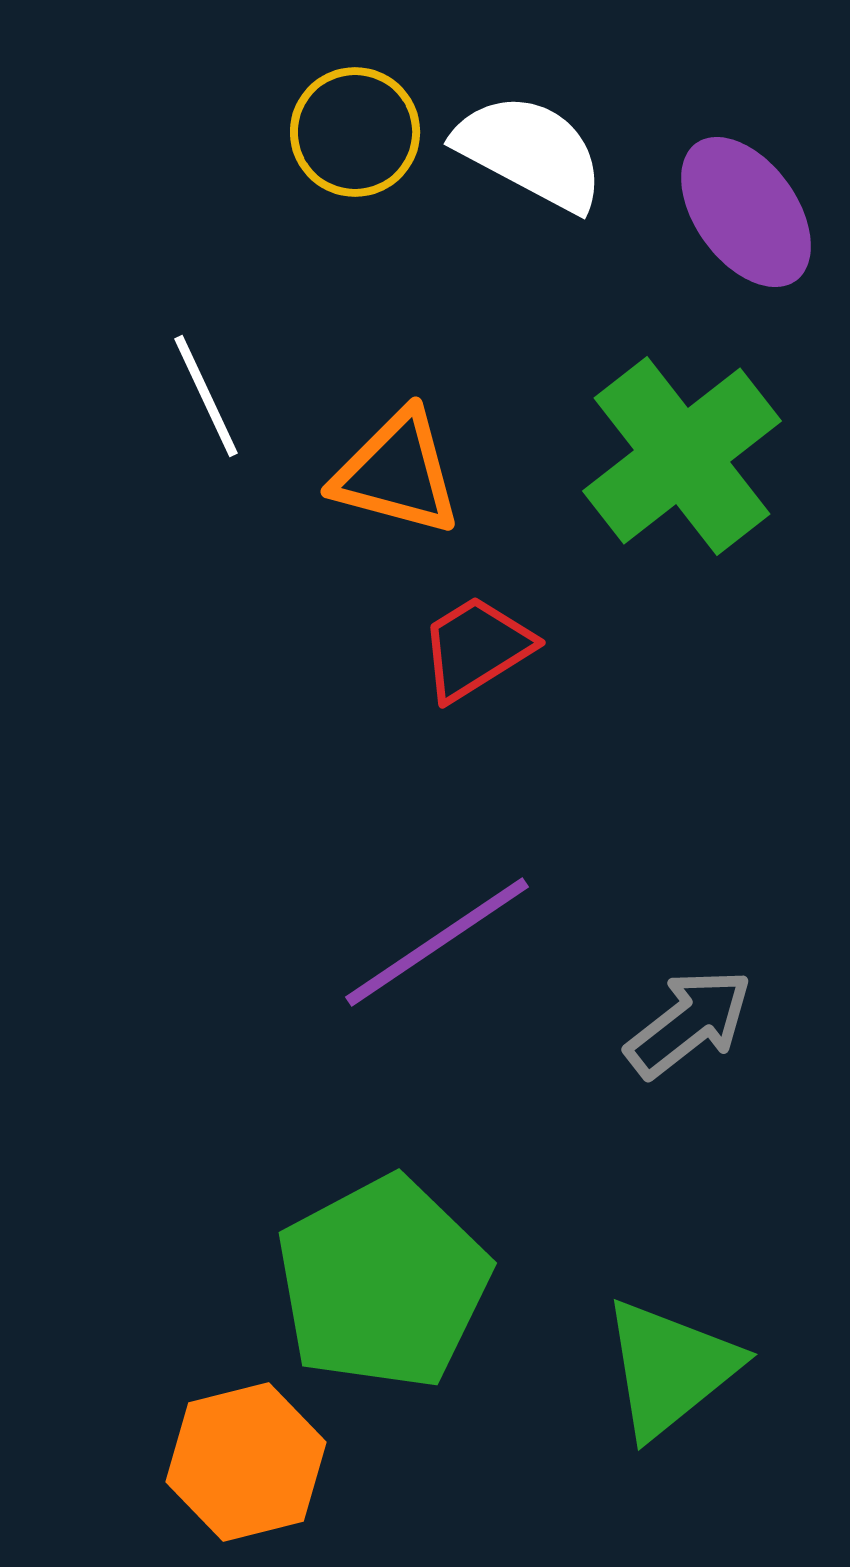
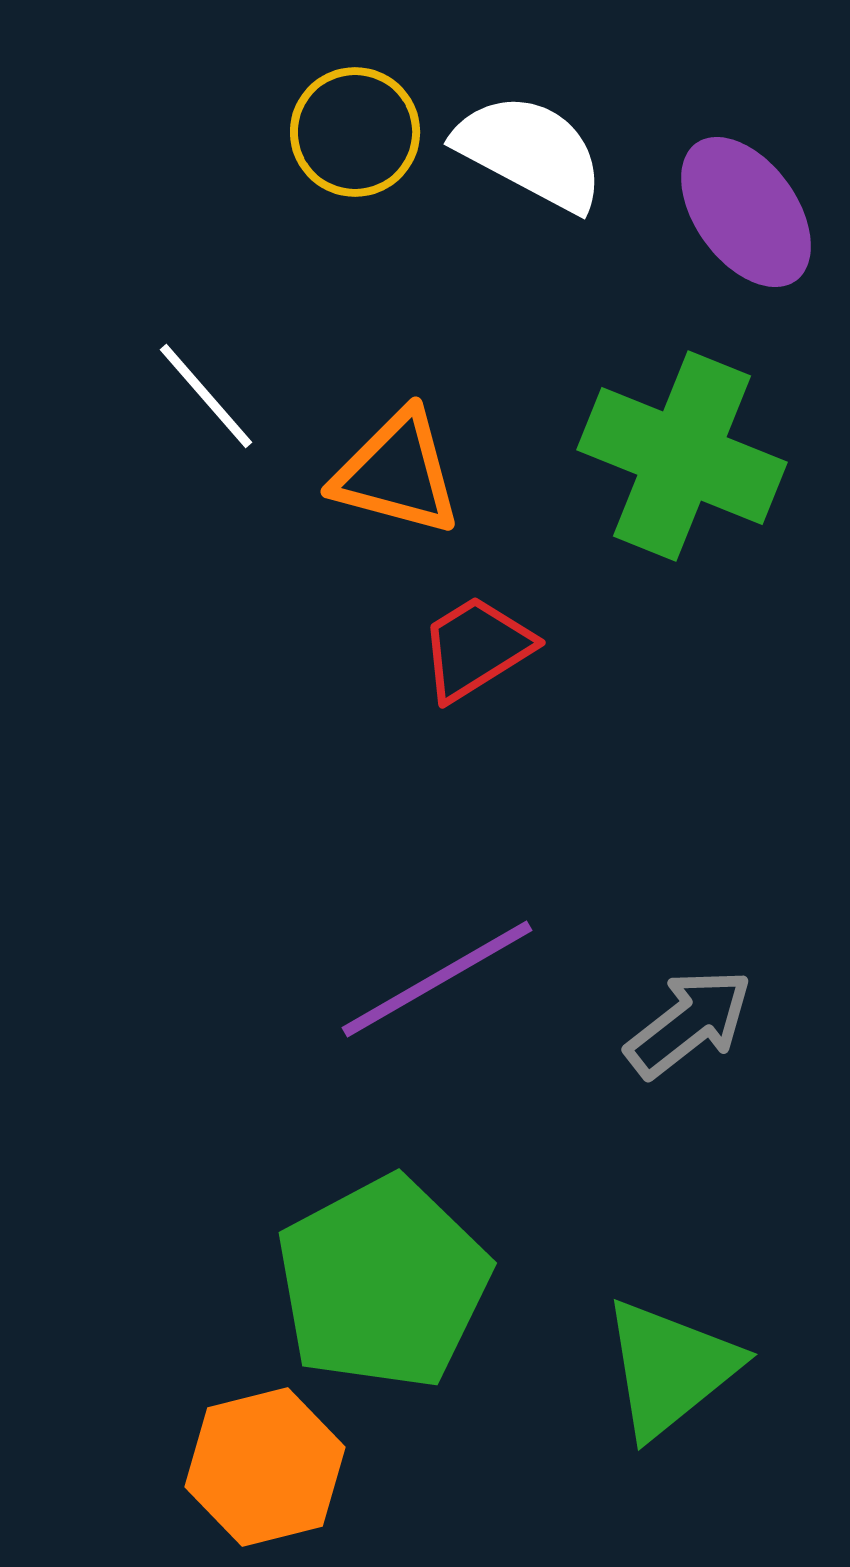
white line: rotated 16 degrees counterclockwise
green cross: rotated 30 degrees counterclockwise
purple line: moved 37 px down; rotated 4 degrees clockwise
orange hexagon: moved 19 px right, 5 px down
